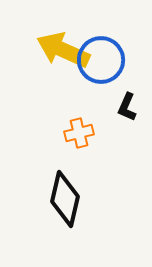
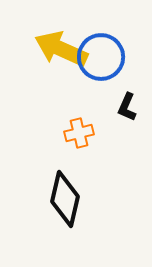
yellow arrow: moved 2 px left, 1 px up
blue circle: moved 3 px up
